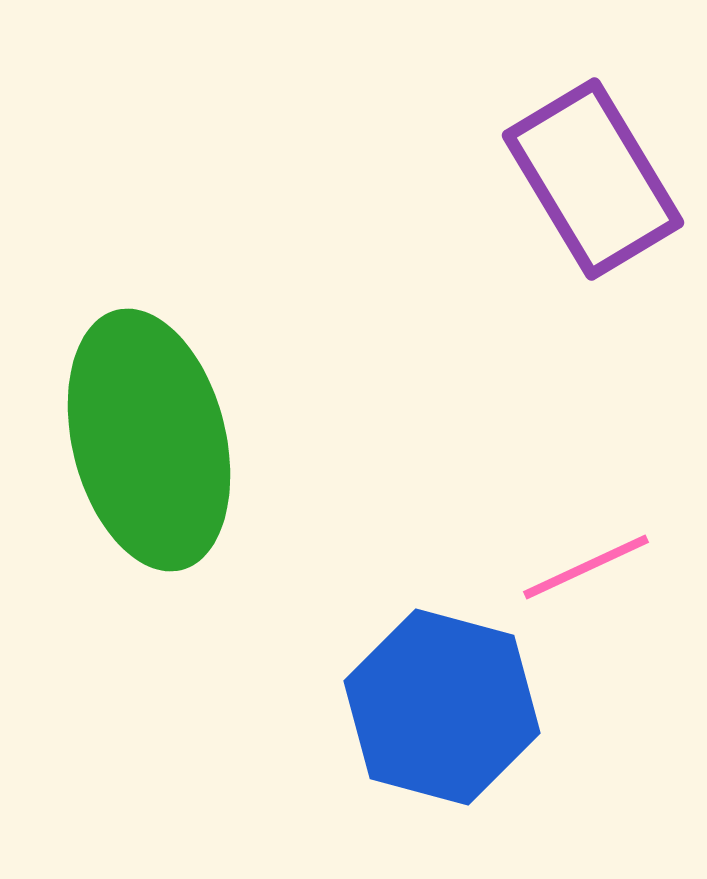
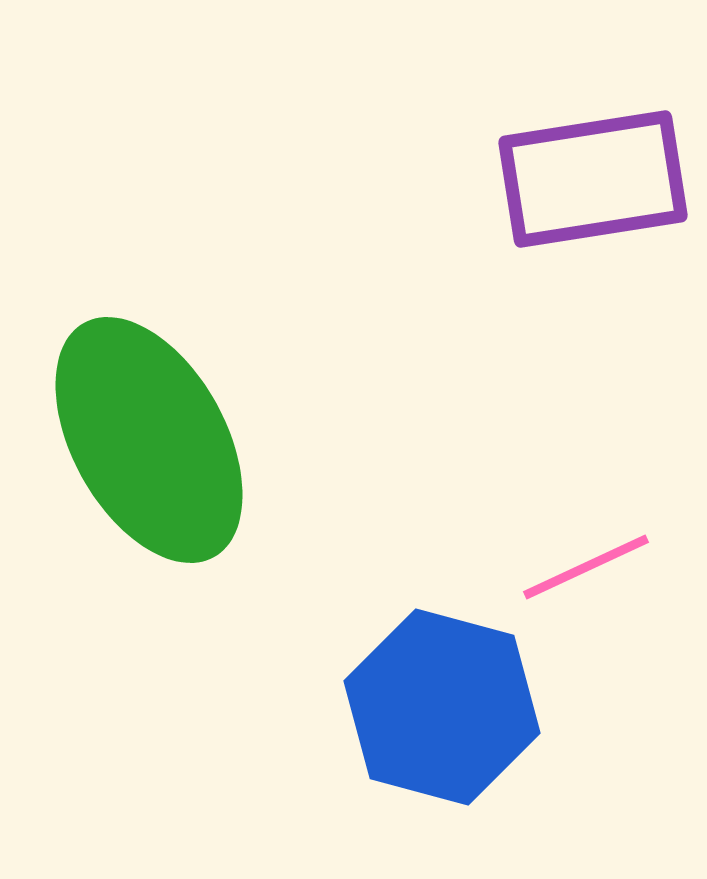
purple rectangle: rotated 68 degrees counterclockwise
green ellipse: rotated 15 degrees counterclockwise
